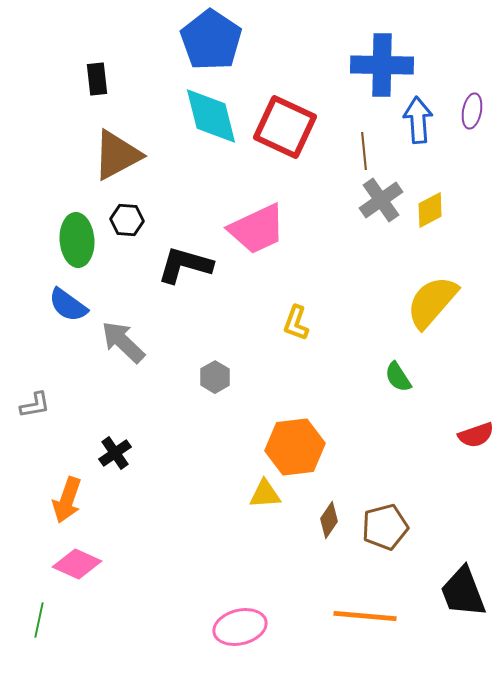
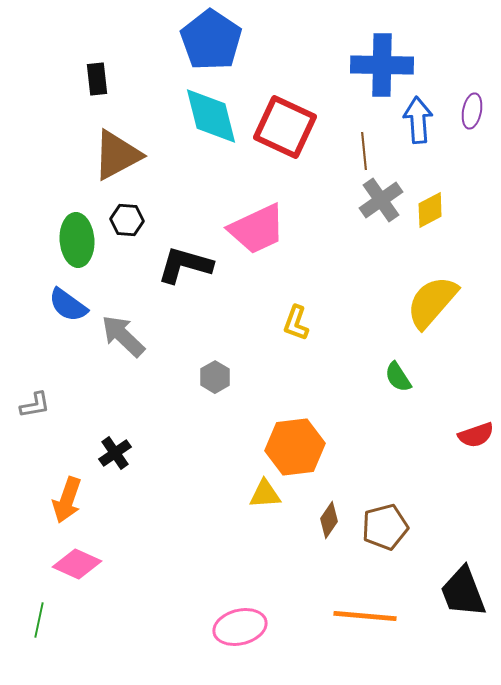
gray arrow: moved 6 px up
